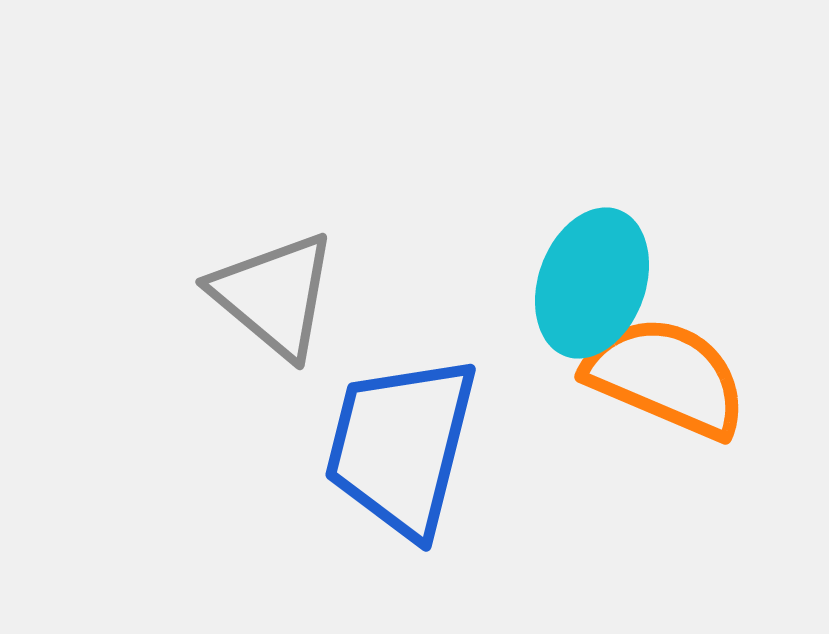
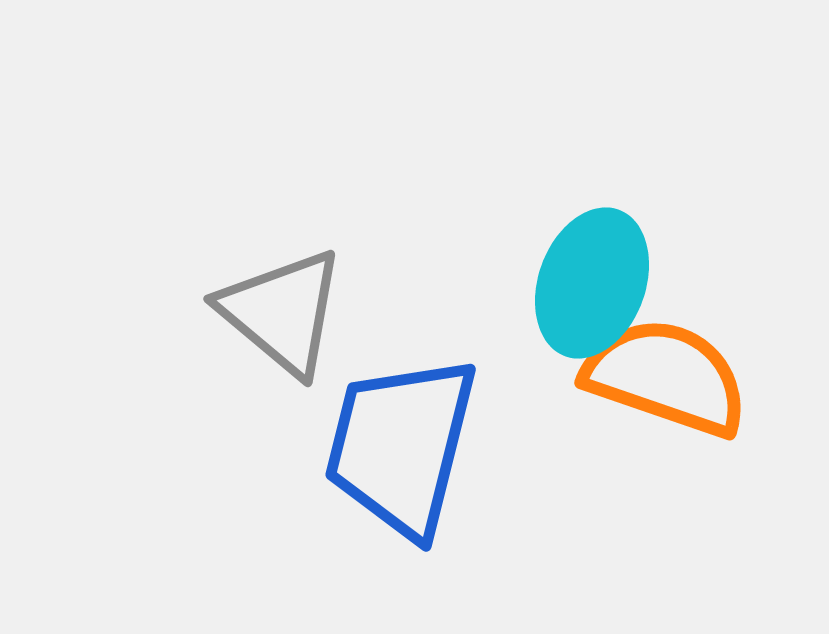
gray triangle: moved 8 px right, 17 px down
orange semicircle: rotated 4 degrees counterclockwise
